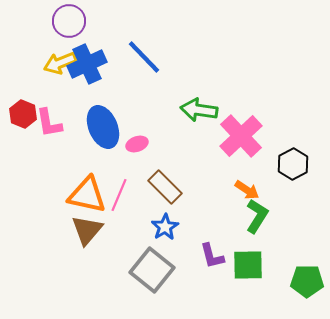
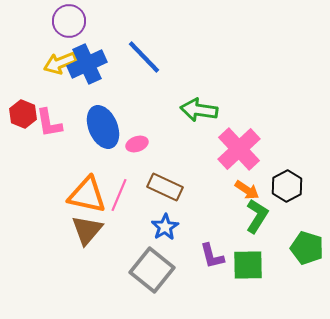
pink cross: moved 2 px left, 13 px down
black hexagon: moved 6 px left, 22 px down
brown rectangle: rotated 20 degrees counterclockwise
green pentagon: moved 33 px up; rotated 16 degrees clockwise
